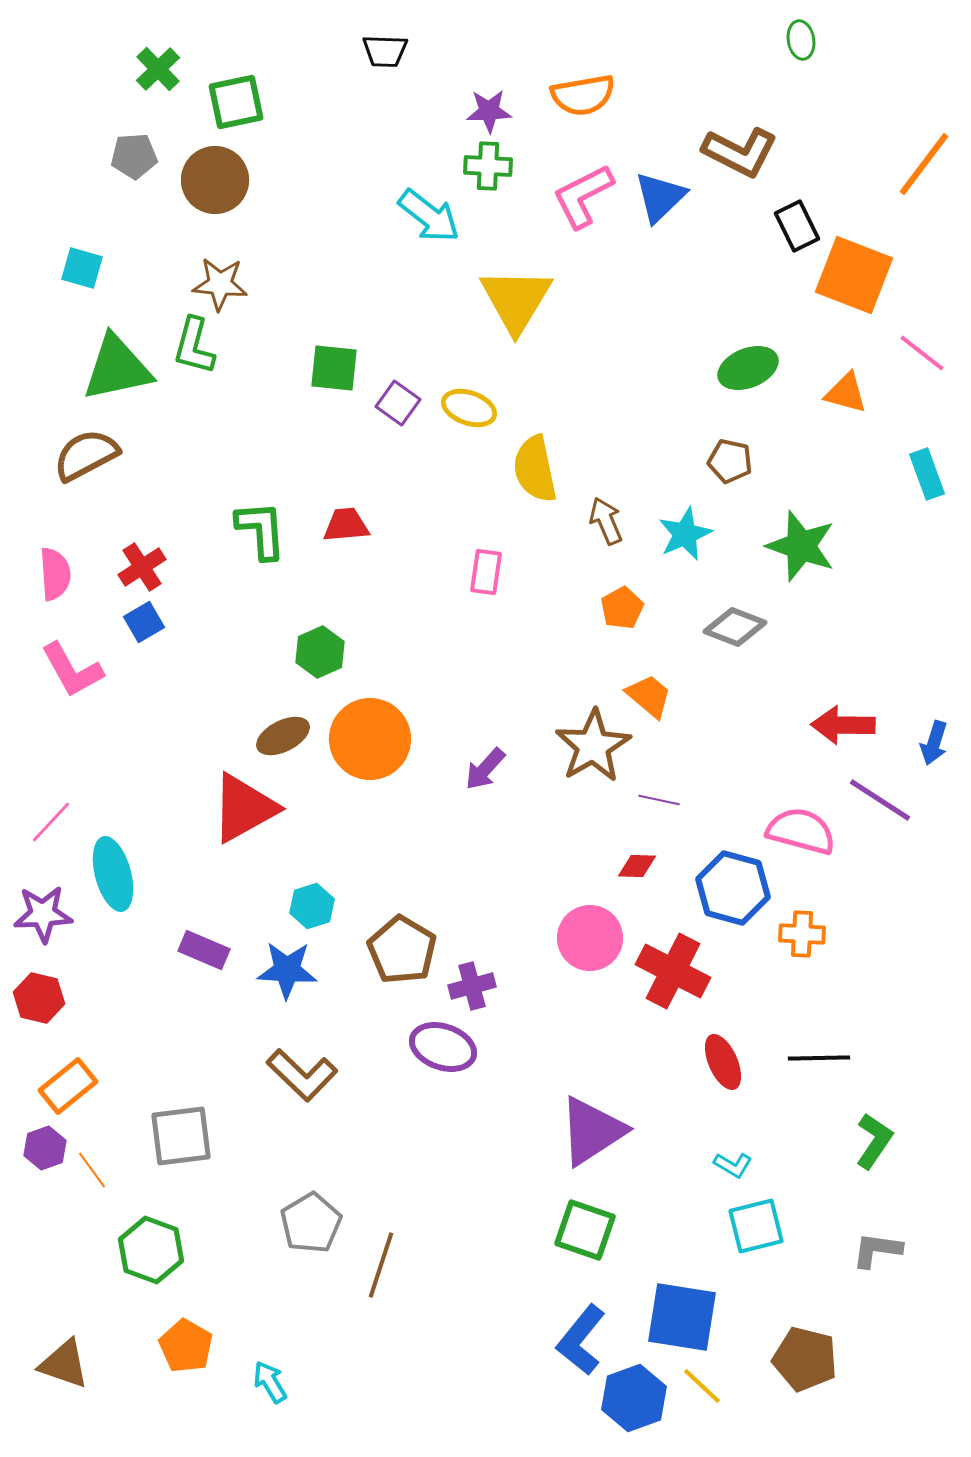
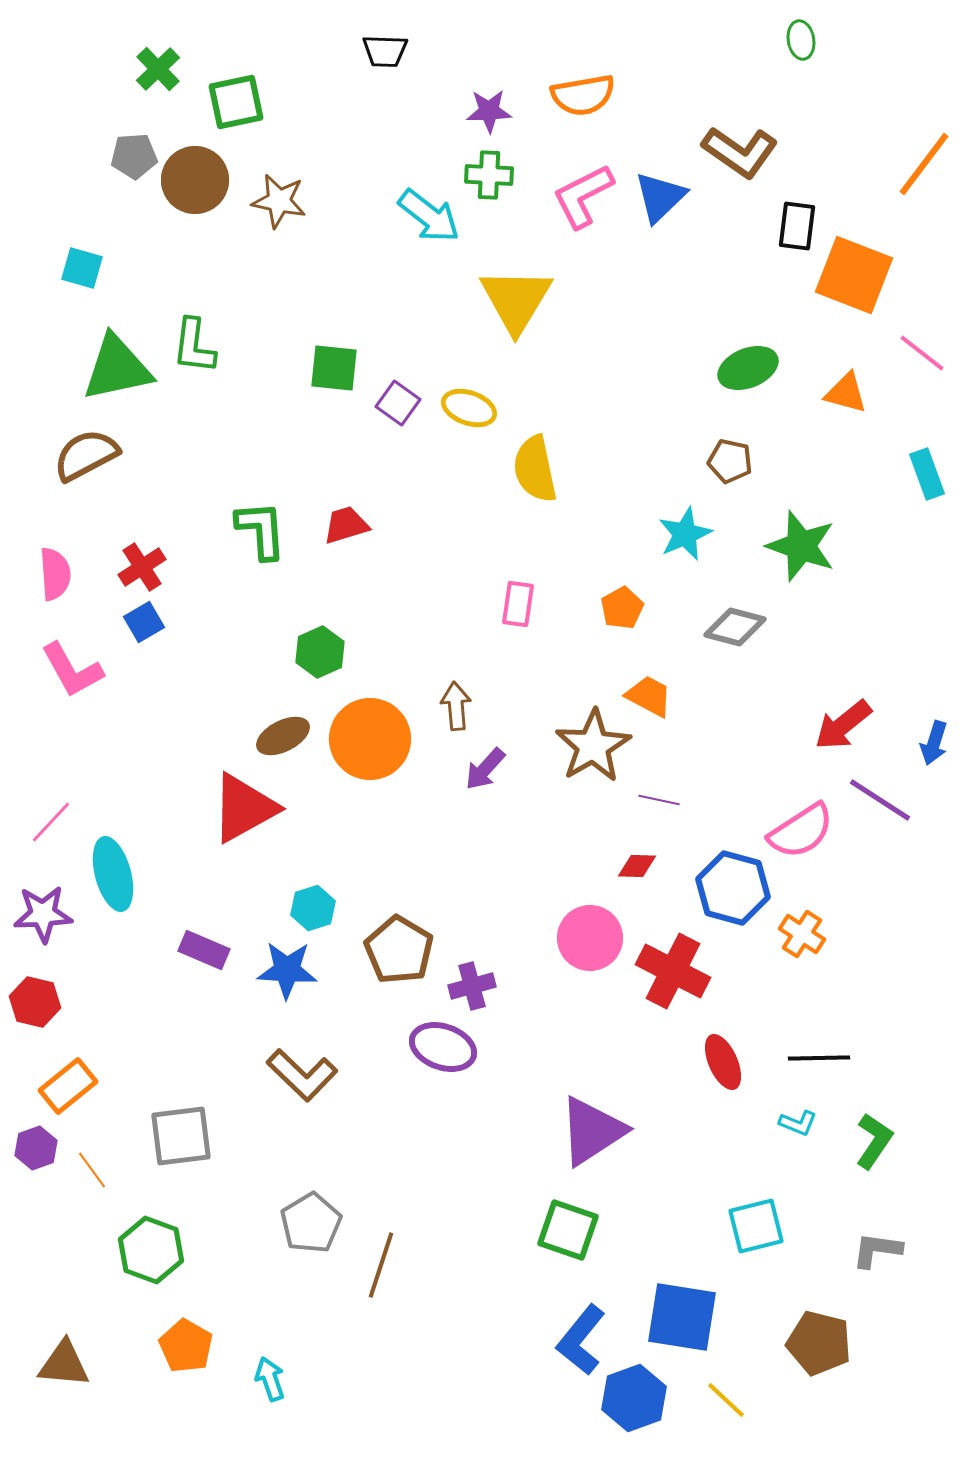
brown L-shape at (740, 152): rotated 8 degrees clockwise
green cross at (488, 166): moved 1 px right, 9 px down
brown circle at (215, 180): moved 20 px left
black rectangle at (797, 226): rotated 33 degrees clockwise
brown star at (220, 284): moved 59 px right, 83 px up; rotated 6 degrees clockwise
green L-shape at (194, 346): rotated 8 degrees counterclockwise
brown arrow at (606, 521): moved 150 px left, 185 px down; rotated 18 degrees clockwise
red trapezoid at (346, 525): rotated 12 degrees counterclockwise
pink rectangle at (486, 572): moved 32 px right, 32 px down
gray diamond at (735, 627): rotated 6 degrees counterclockwise
orange trapezoid at (649, 696): rotated 12 degrees counterclockwise
red arrow at (843, 725): rotated 40 degrees counterclockwise
pink semicircle at (801, 831): rotated 132 degrees clockwise
cyan hexagon at (312, 906): moved 1 px right, 2 px down
orange cross at (802, 934): rotated 30 degrees clockwise
brown pentagon at (402, 950): moved 3 px left
red hexagon at (39, 998): moved 4 px left, 4 px down
purple hexagon at (45, 1148): moved 9 px left
cyan L-shape at (733, 1165): moved 65 px right, 42 px up; rotated 9 degrees counterclockwise
green square at (585, 1230): moved 17 px left
brown pentagon at (805, 1359): moved 14 px right, 16 px up
brown triangle at (64, 1364): rotated 14 degrees counterclockwise
cyan arrow at (270, 1382): moved 3 px up; rotated 12 degrees clockwise
yellow line at (702, 1386): moved 24 px right, 14 px down
